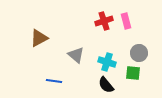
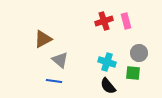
brown triangle: moved 4 px right, 1 px down
gray triangle: moved 16 px left, 5 px down
black semicircle: moved 2 px right, 1 px down
